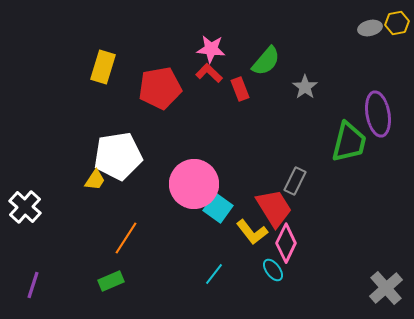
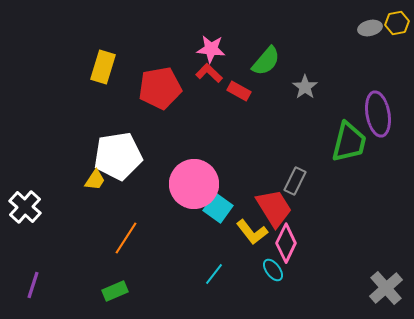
red rectangle: moved 1 px left, 2 px down; rotated 40 degrees counterclockwise
green rectangle: moved 4 px right, 10 px down
